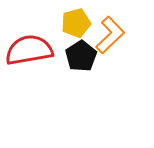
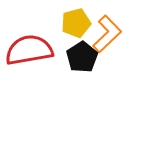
orange L-shape: moved 3 px left, 1 px up
black pentagon: moved 1 px right, 1 px down
